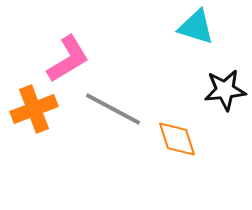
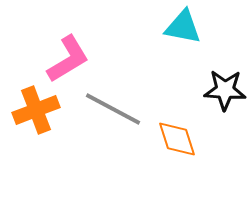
cyan triangle: moved 13 px left; rotated 6 degrees counterclockwise
black star: rotated 9 degrees clockwise
orange cross: moved 2 px right, 1 px down
